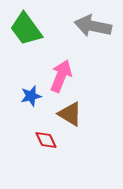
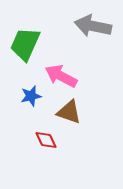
green trapezoid: moved 1 px left, 15 px down; rotated 60 degrees clockwise
pink arrow: rotated 84 degrees counterclockwise
brown triangle: moved 1 px left, 2 px up; rotated 12 degrees counterclockwise
